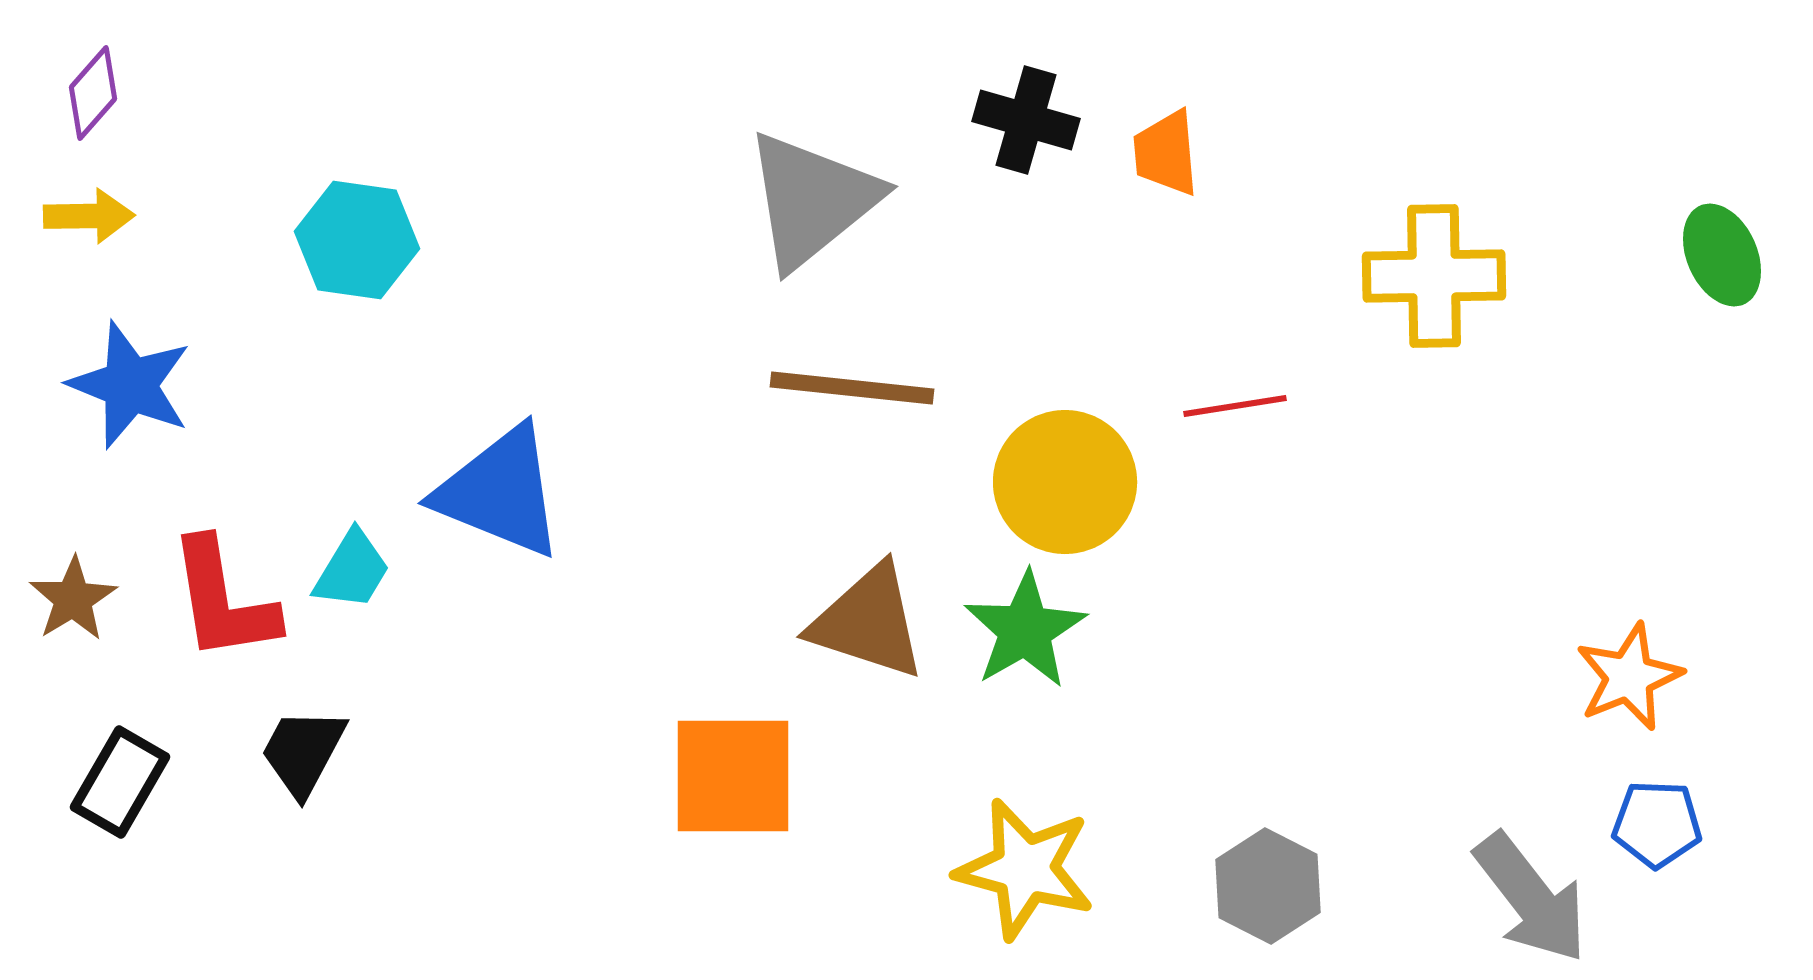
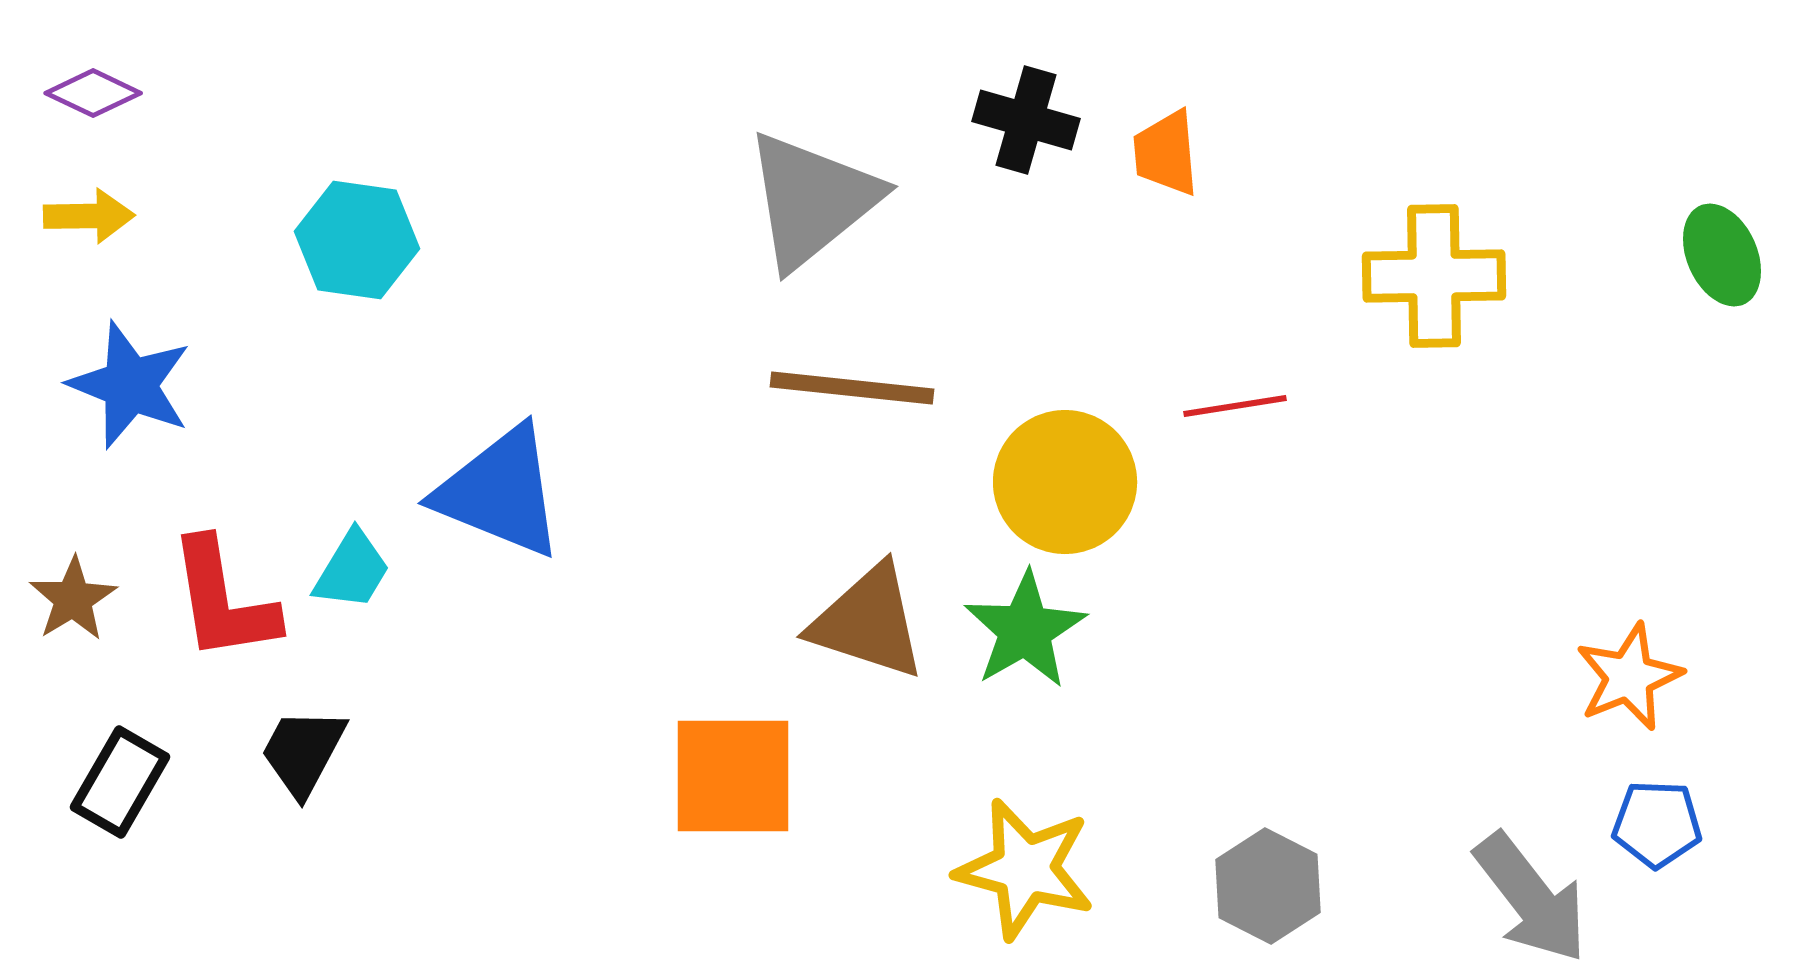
purple diamond: rotated 74 degrees clockwise
